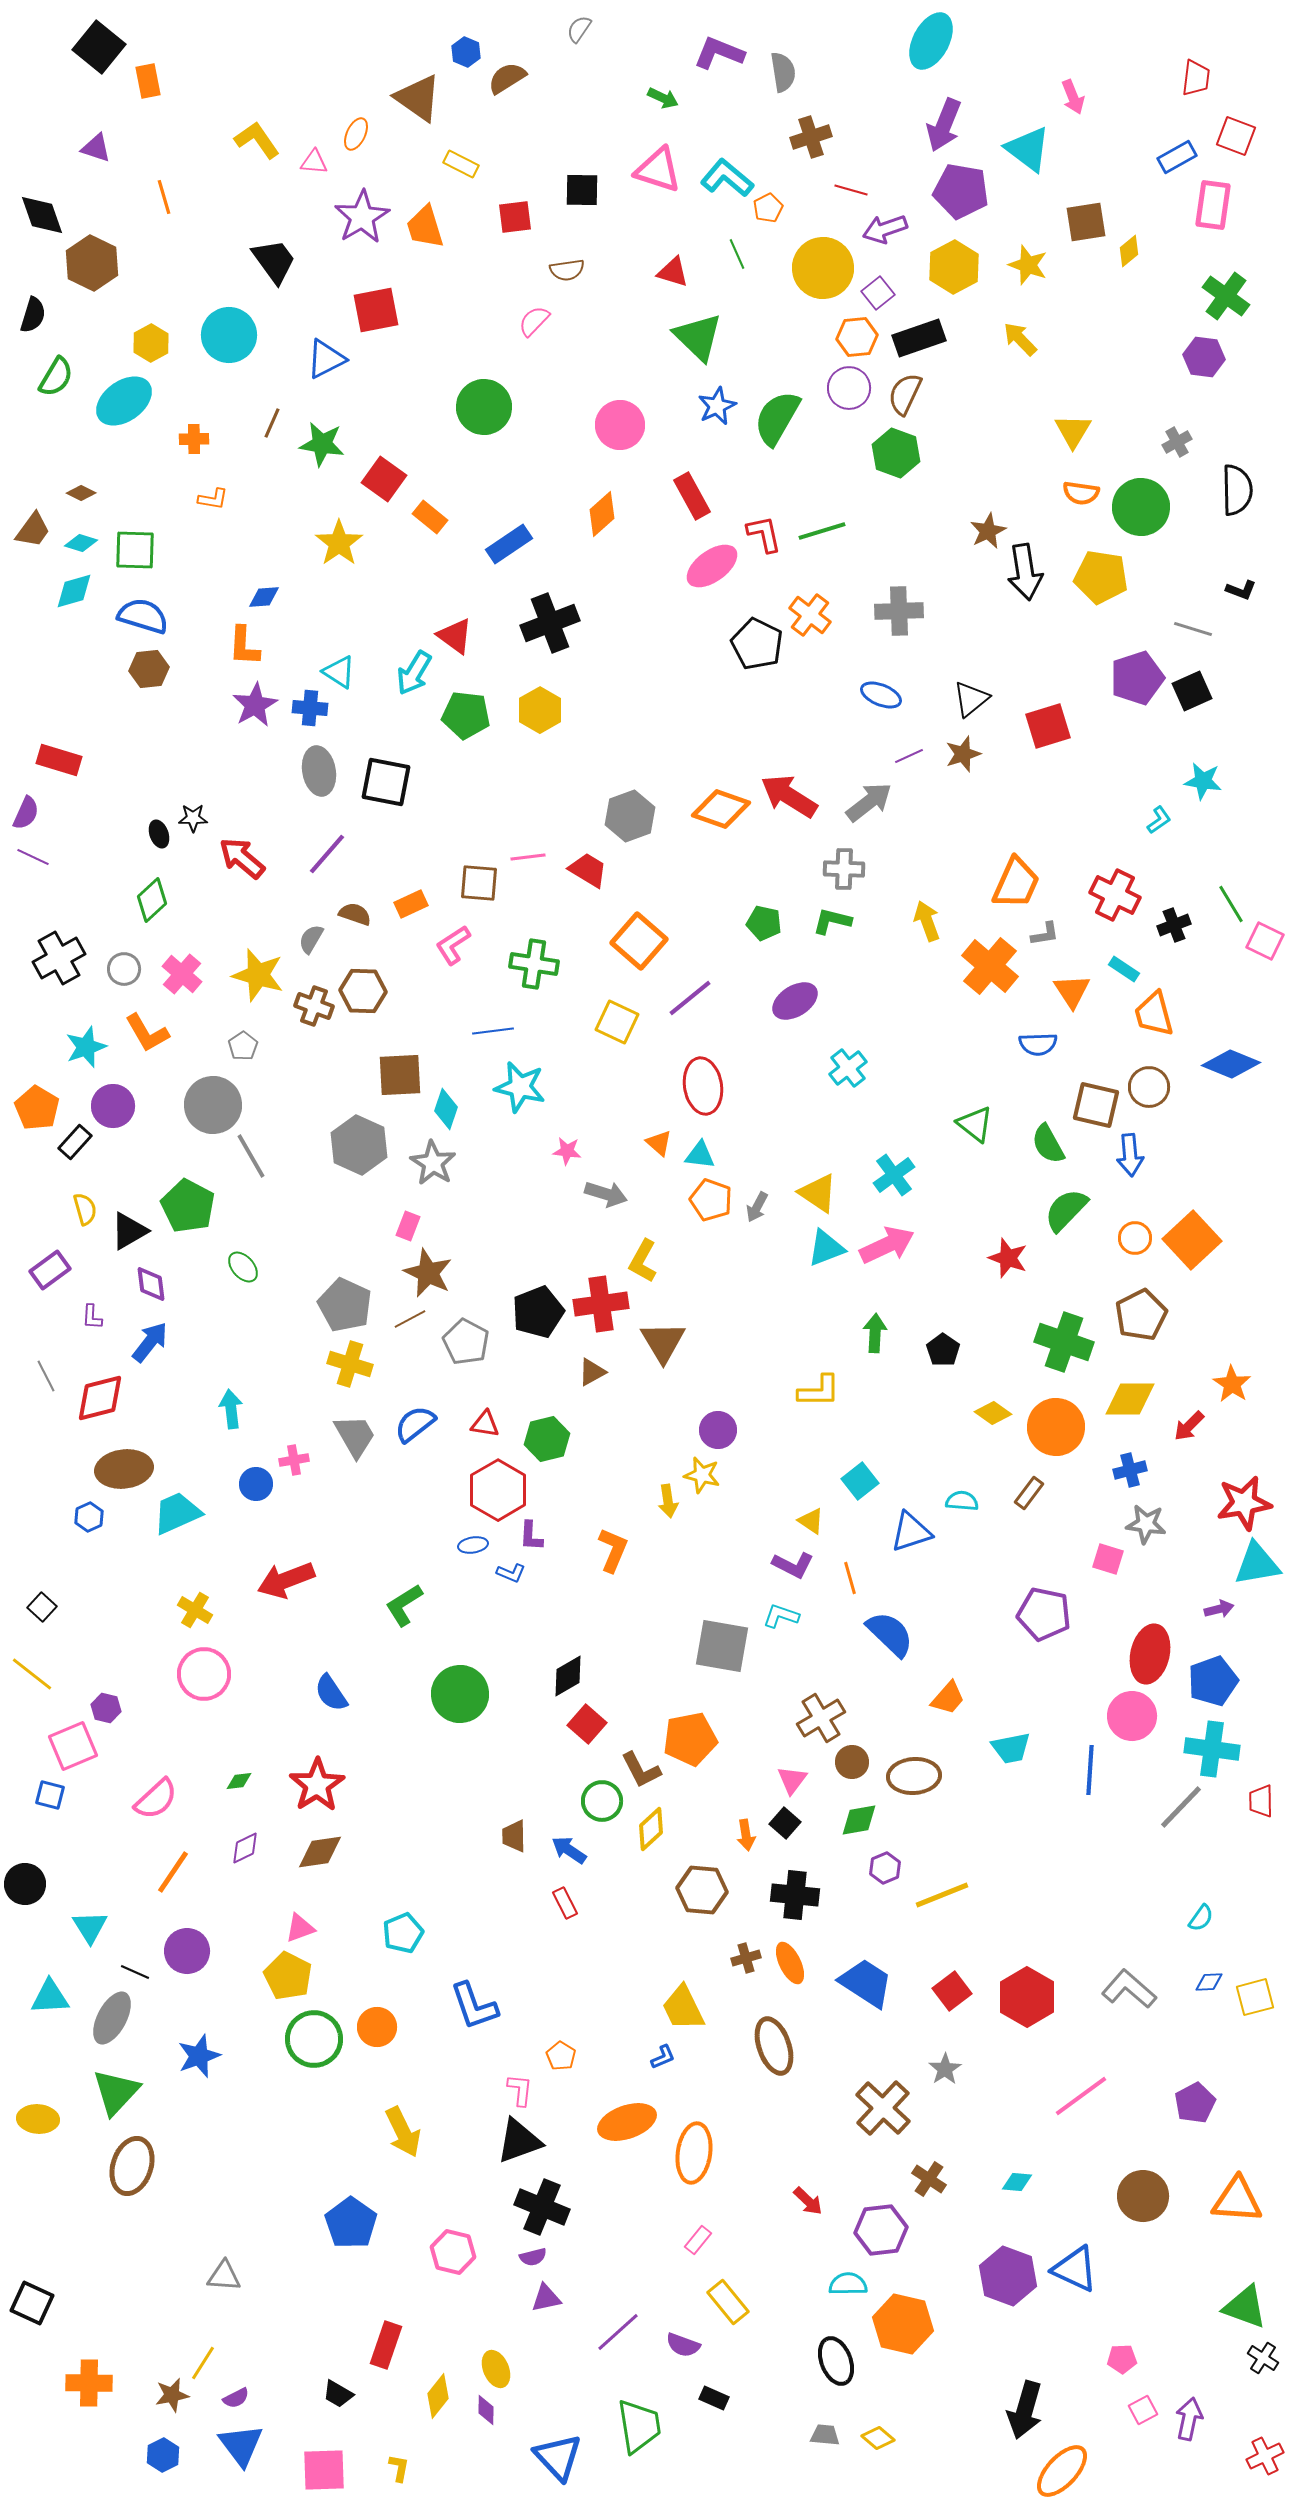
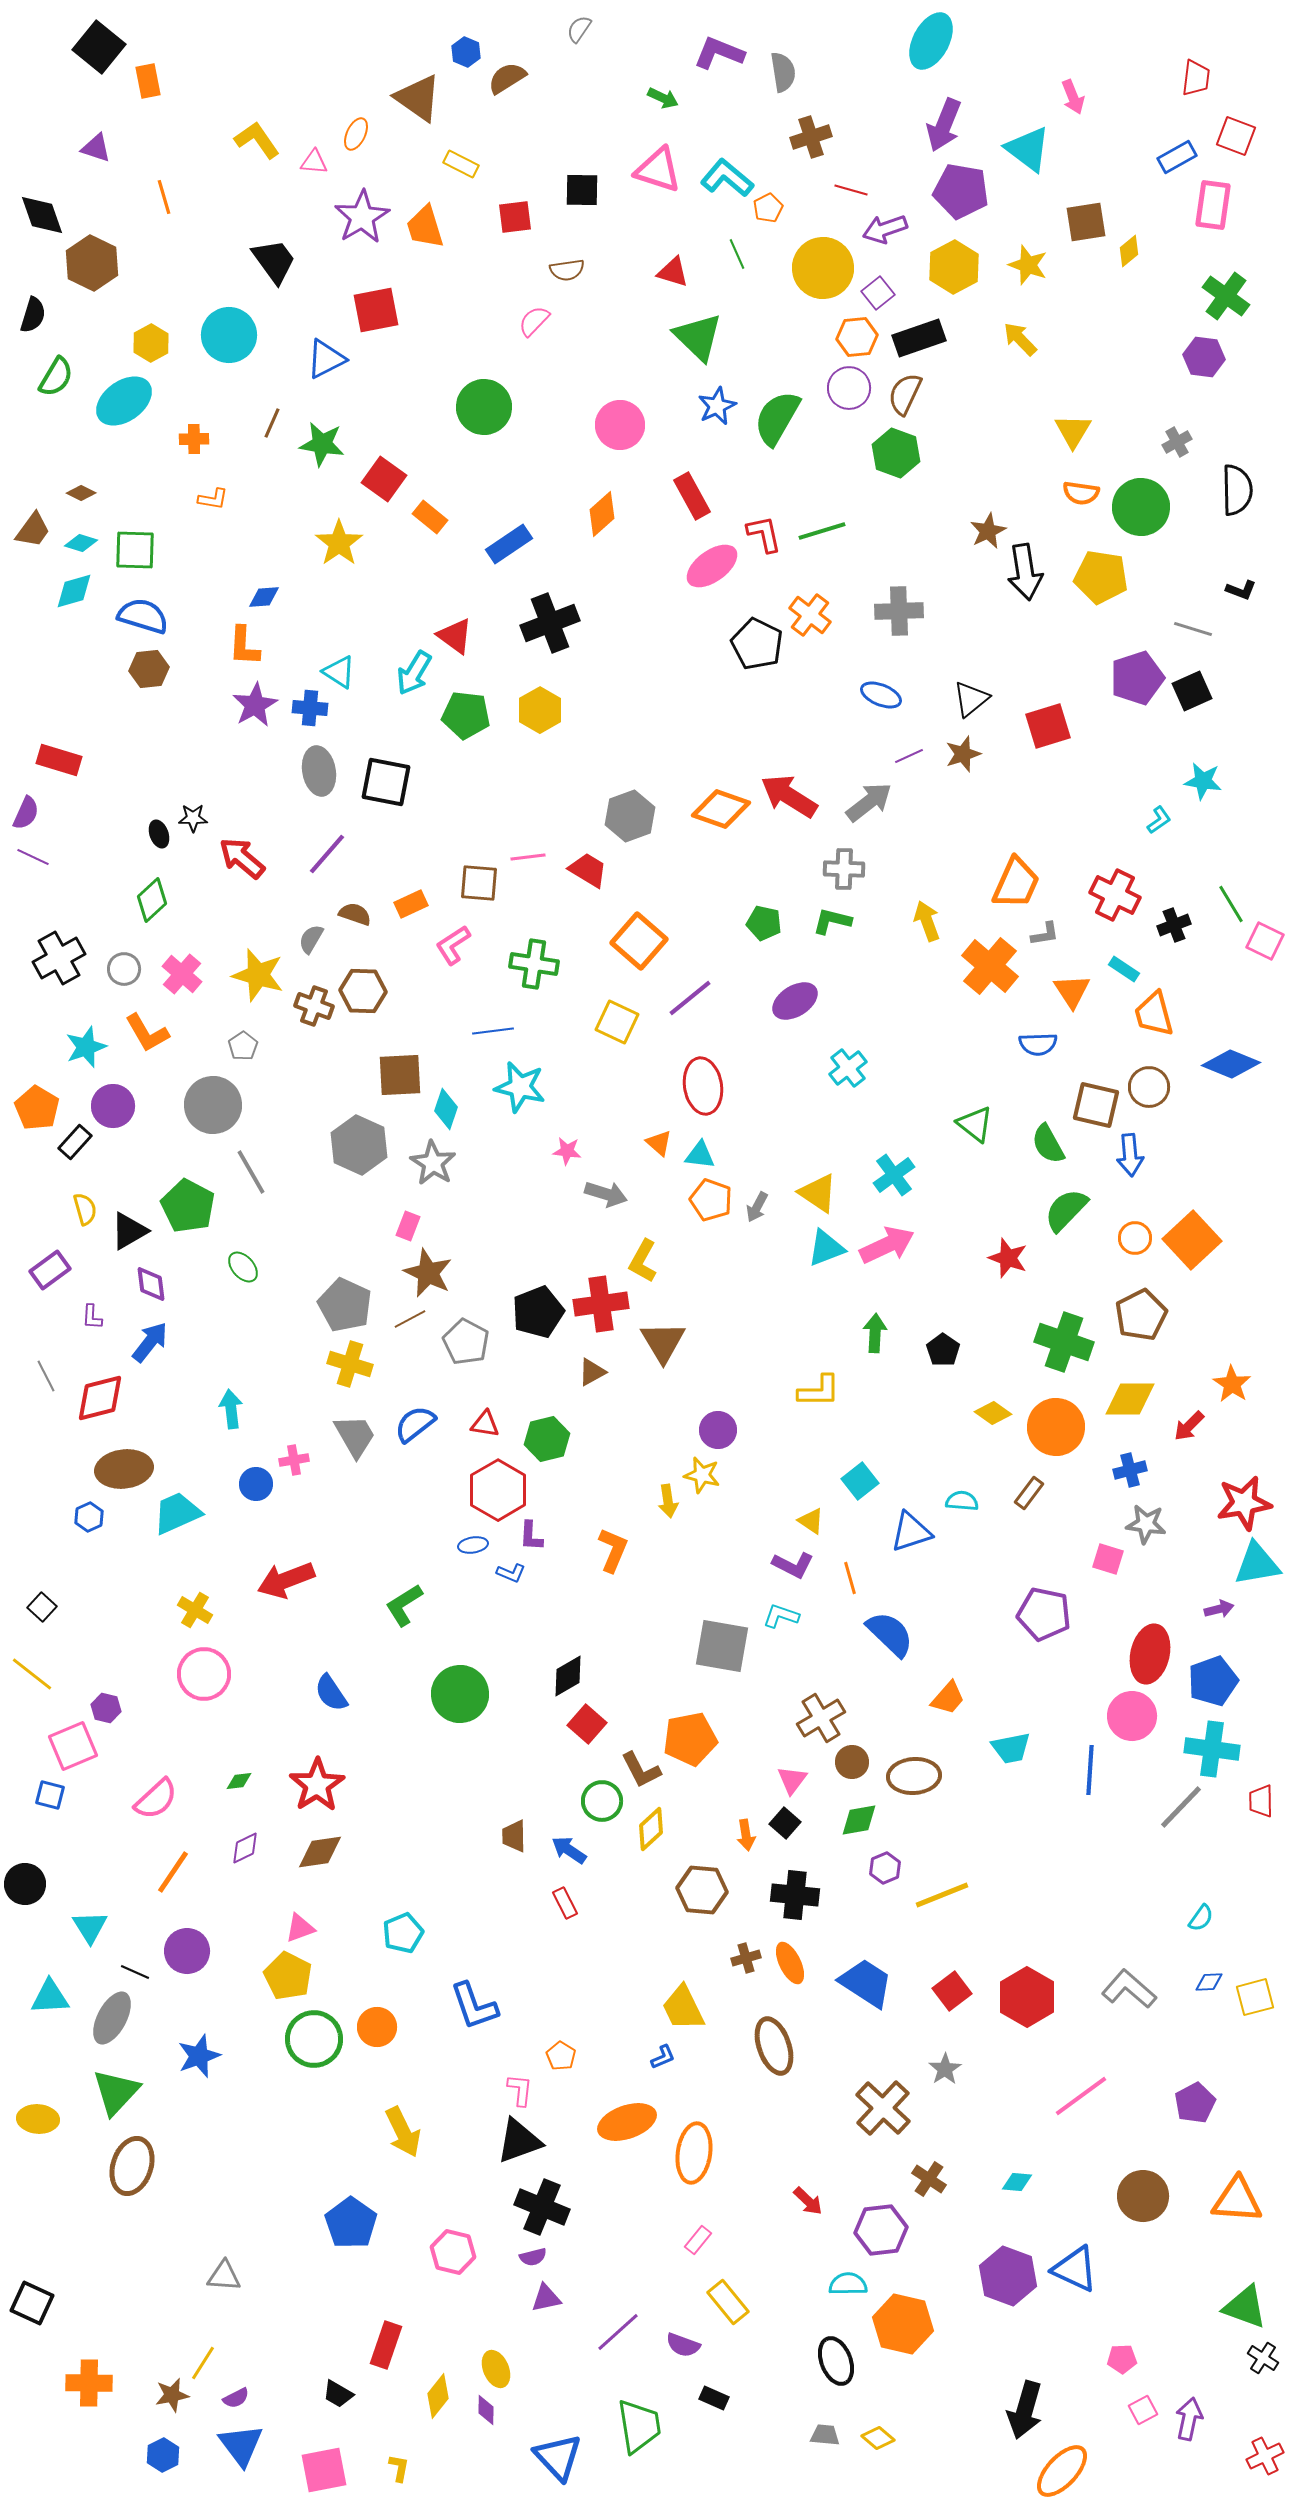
gray line at (251, 1156): moved 16 px down
pink square at (324, 2470): rotated 9 degrees counterclockwise
